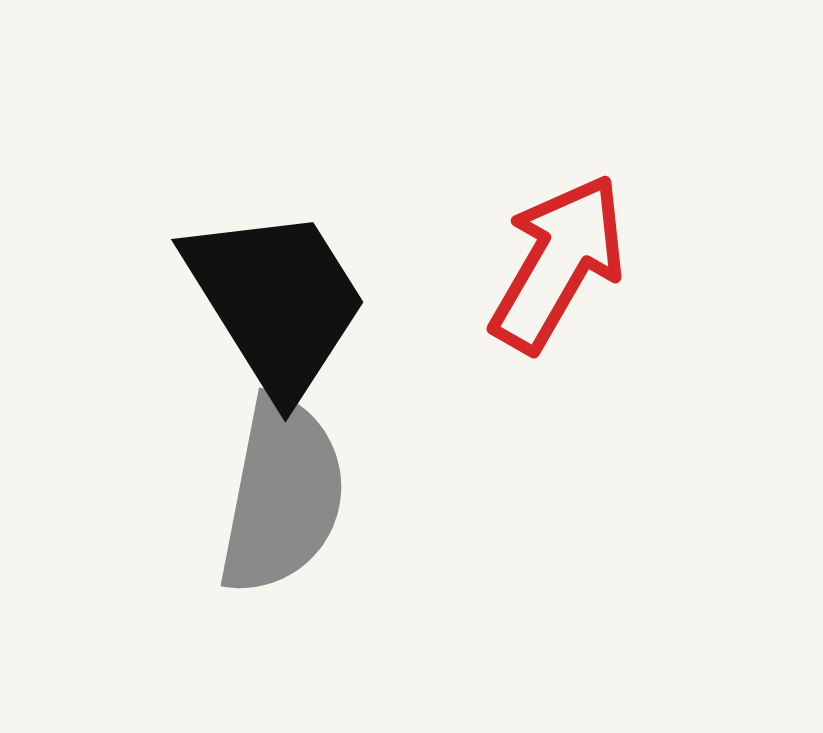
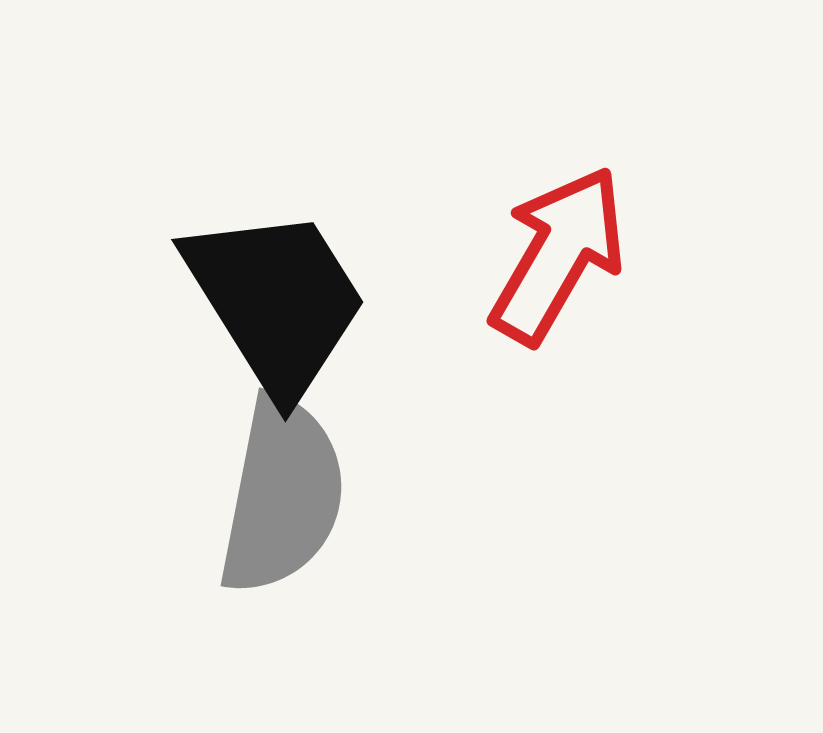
red arrow: moved 8 px up
